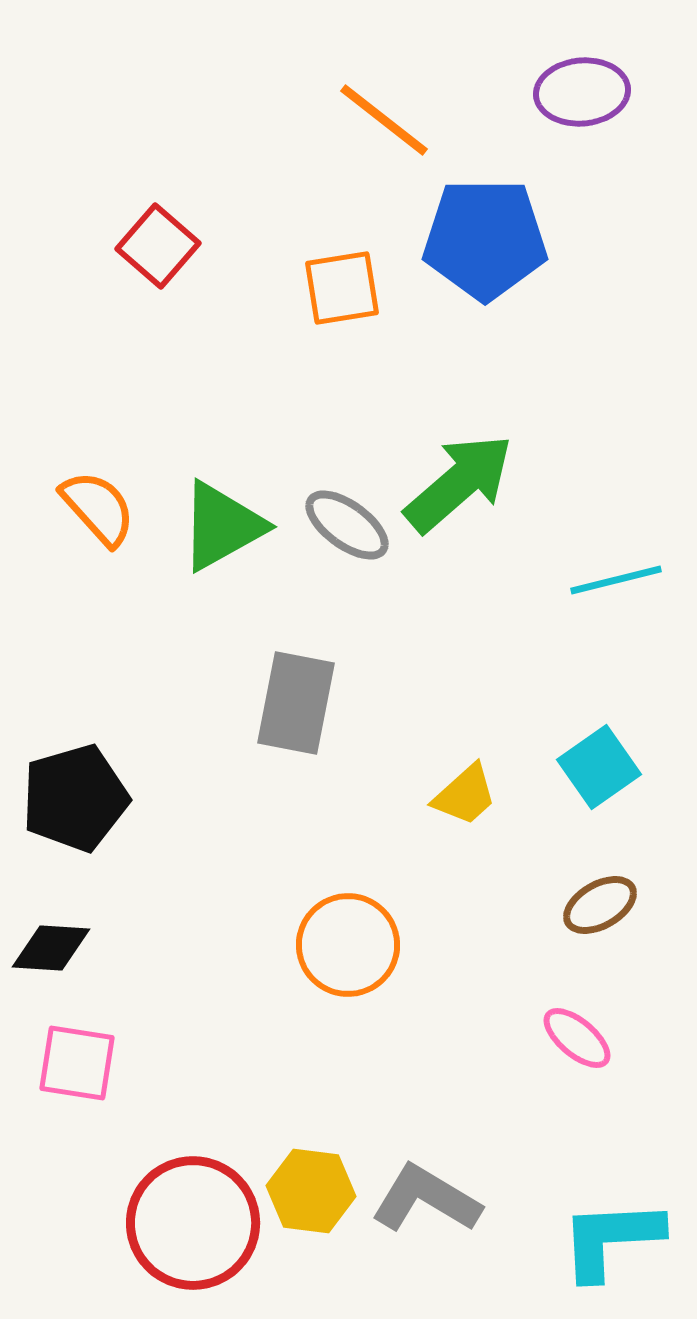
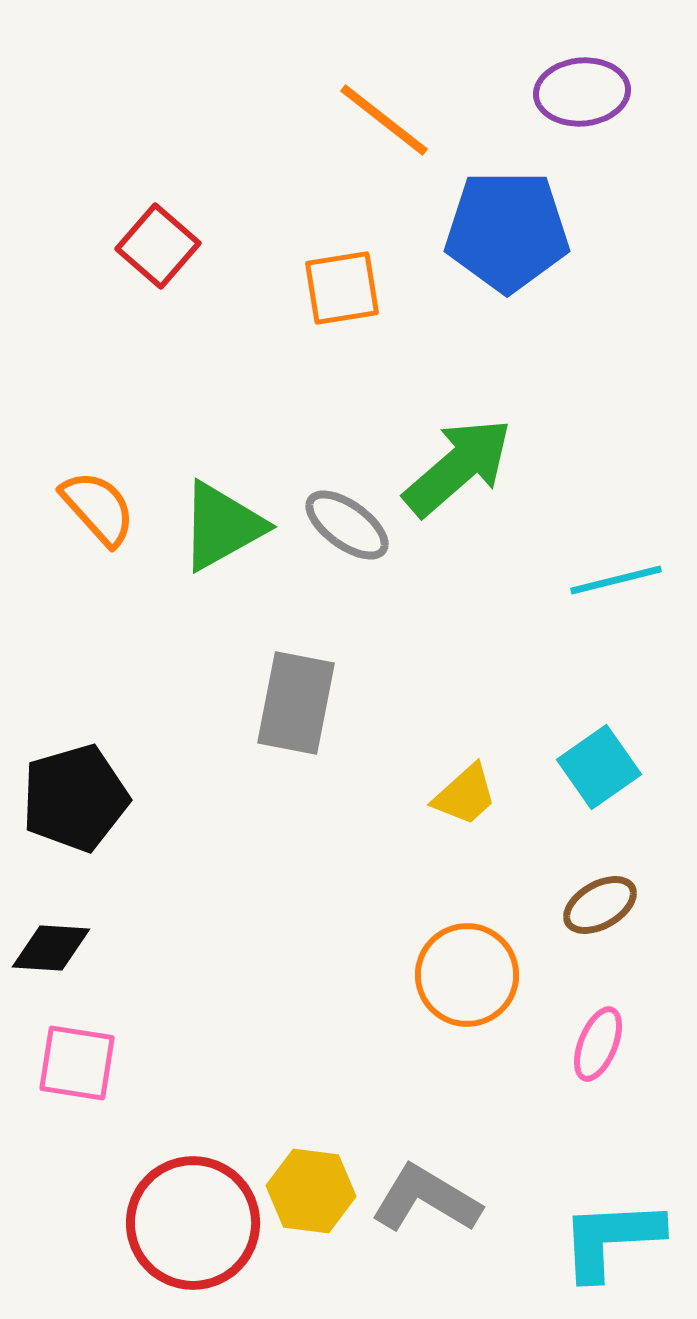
blue pentagon: moved 22 px right, 8 px up
green arrow: moved 1 px left, 16 px up
orange circle: moved 119 px right, 30 px down
pink ellipse: moved 21 px right, 6 px down; rotated 72 degrees clockwise
